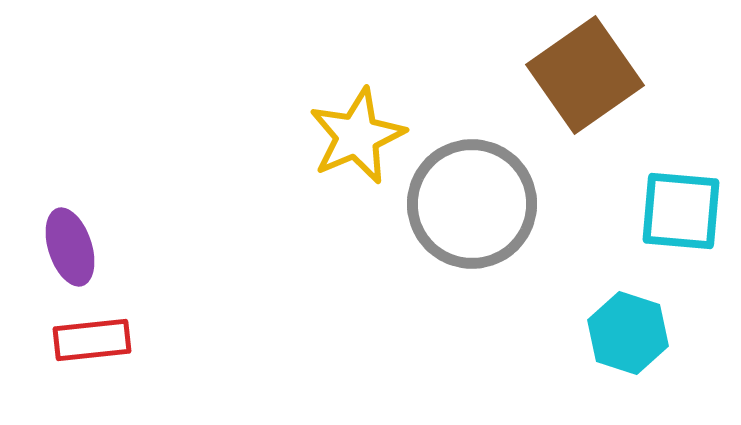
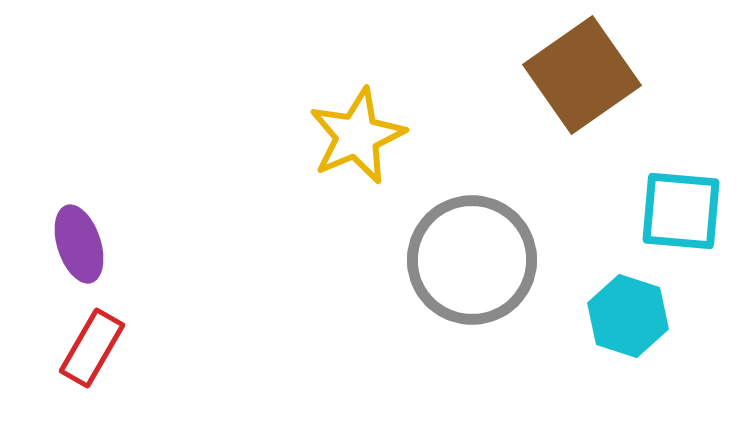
brown square: moved 3 px left
gray circle: moved 56 px down
purple ellipse: moved 9 px right, 3 px up
cyan hexagon: moved 17 px up
red rectangle: moved 8 px down; rotated 54 degrees counterclockwise
